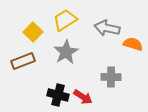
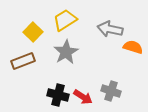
gray arrow: moved 3 px right, 1 px down
orange semicircle: moved 3 px down
gray cross: moved 14 px down; rotated 18 degrees clockwise
